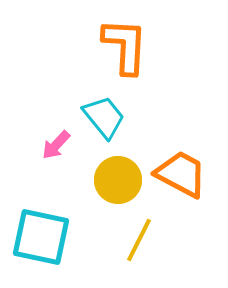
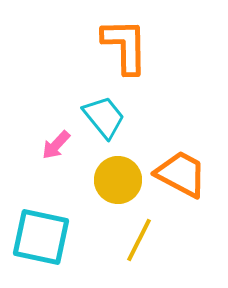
orange L-shape: rotated 4 degrees counterclockwise
